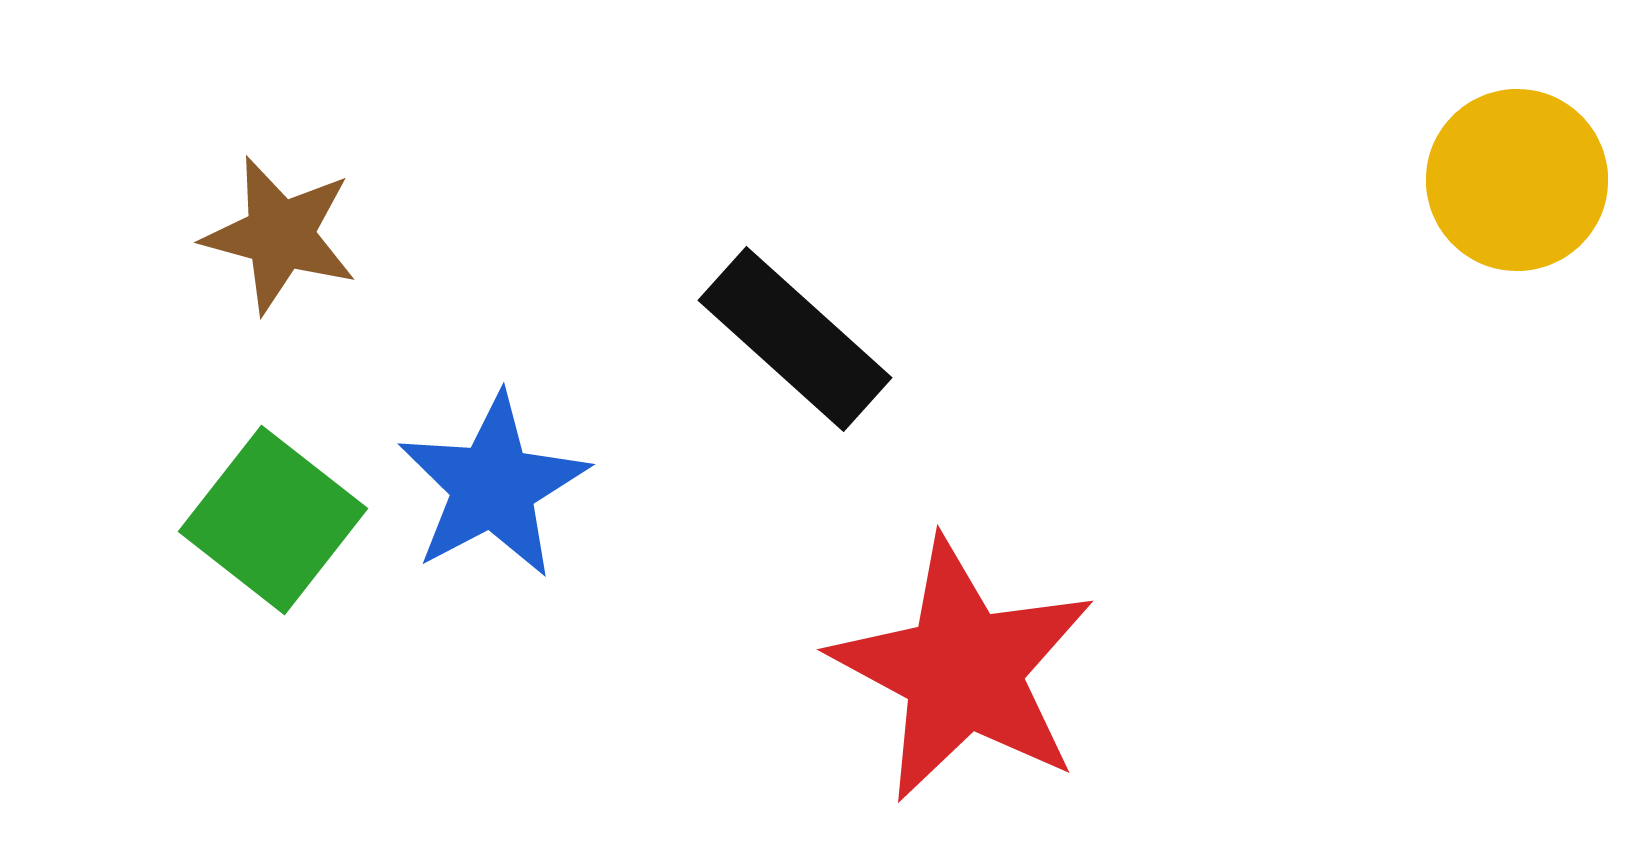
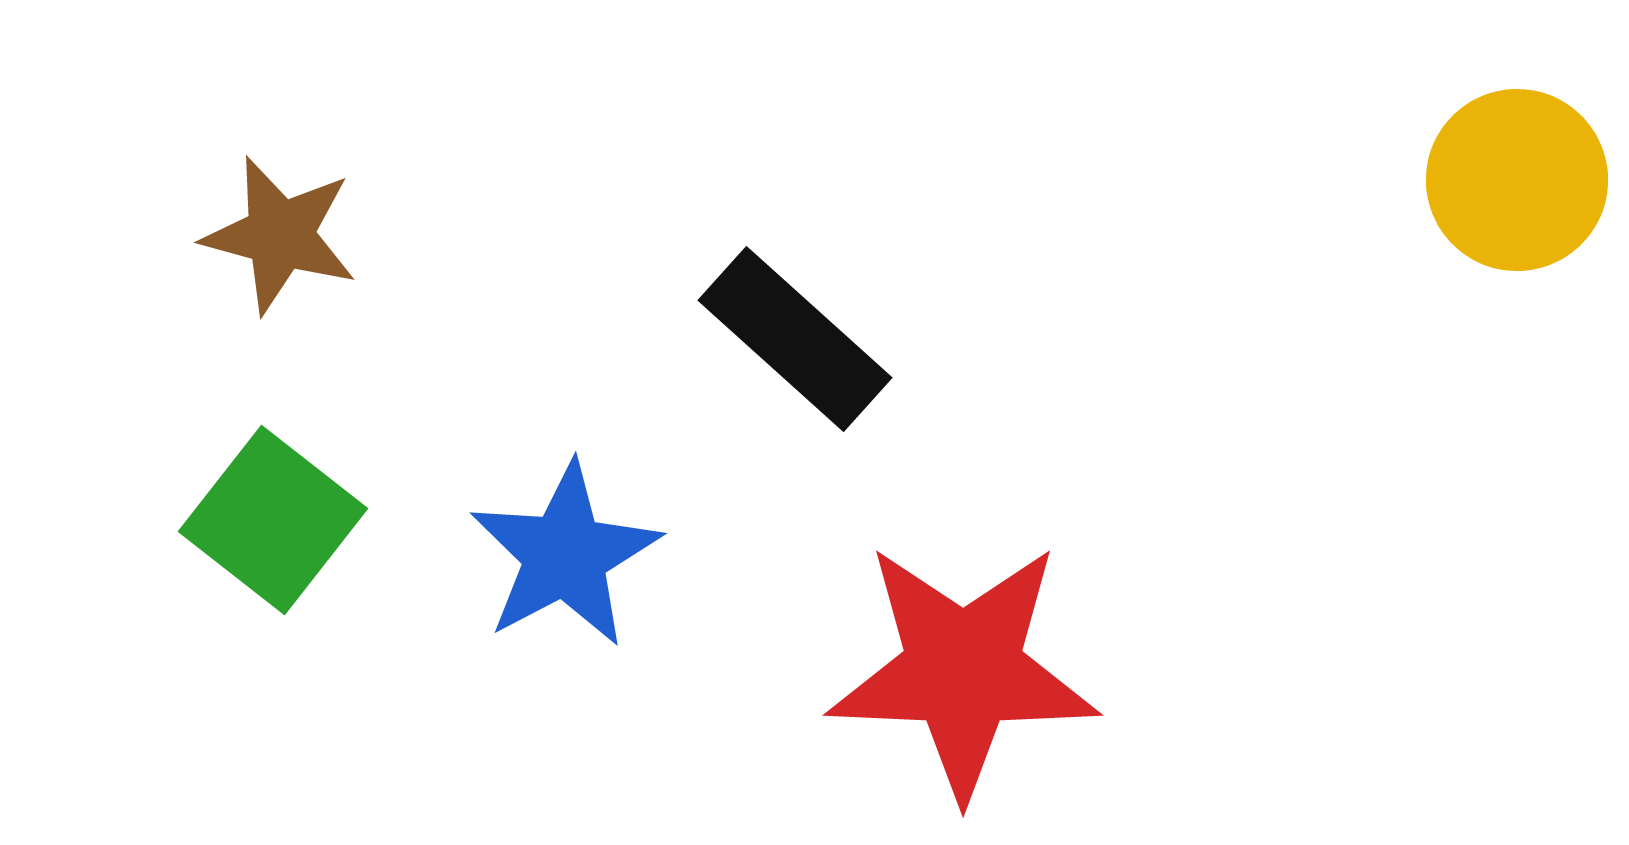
blue star: moved 72 px right, 69 px down
red star: rotated 26 degrees counterclockwise
